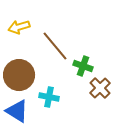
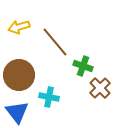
brown line: moved 4 px up
blue triangle: moved 1 px down; rotated 20 degrees clockwise
